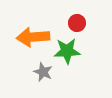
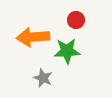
red circle: moved 1 px left, 3 px up
gray star: moved 6 px down
